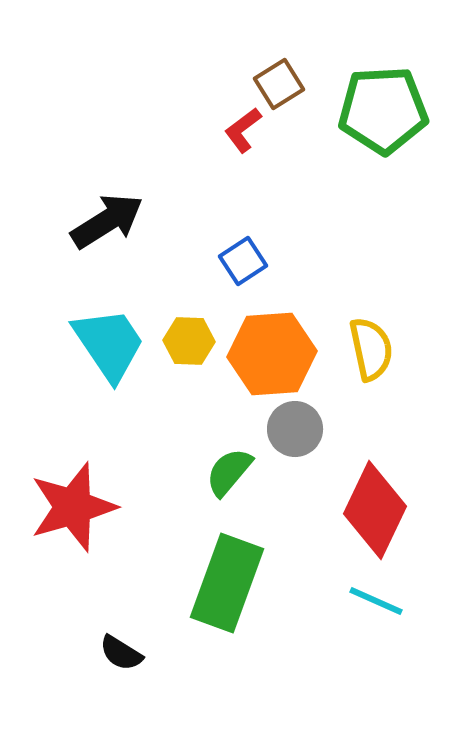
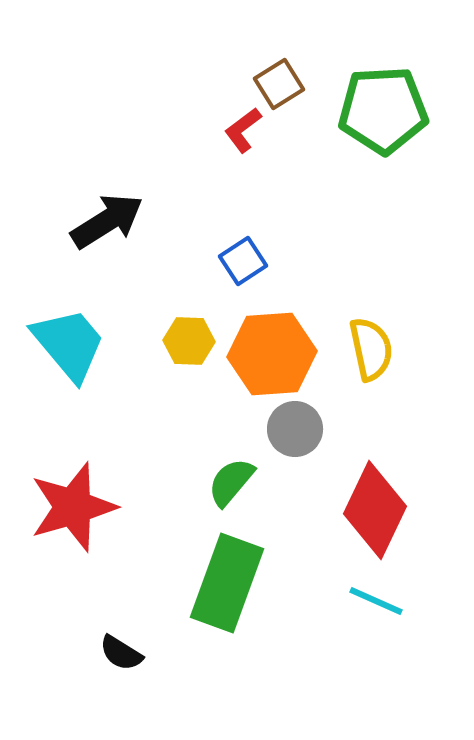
cyan trapezoid: moved 40 px left; rotated 6 degrees counterclockwise
green semicircle: moved 2 px right, 10 px down
